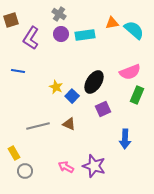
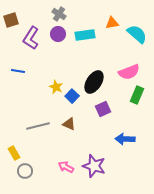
cyan semicircle: moved 3 px right, 4 px down
purple circle: moved 3 px left
pink semicircle: moved 1 px left
blue arrow: rotated 90 degrees clockwise
